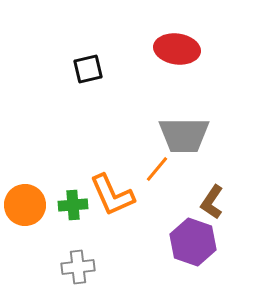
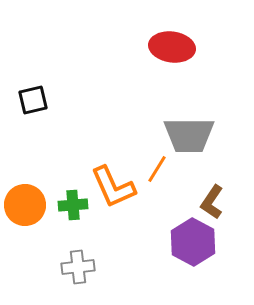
red ellipse: moved 5 px left, 2 px up
black square: moved 55 px left, 31 px down
gray trapezoid: moved 5 px right
orange line: rotated 8 degrees counterclockwise
orange L-shape: moved 1 px right, 8 px up
purple hexagon: rotated 9 degrees clockwise
